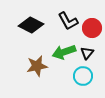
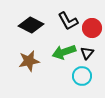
brown star: moved 8 px left, 5 px up
cyan circle: moved 1 px left
